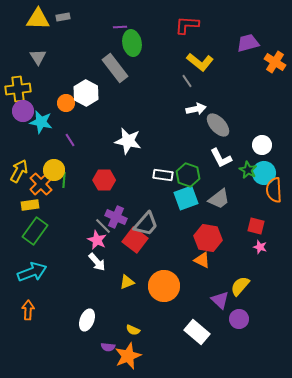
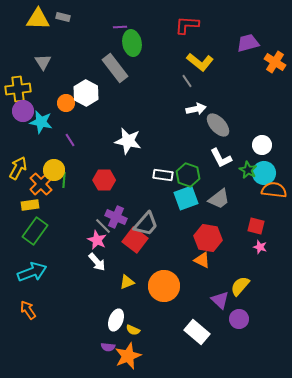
gray rectangle at (63, 17): rotated 24 degrees clockwise
gray triangle at (38, 57): moved 5 px right, 5 px down
yellow arrow at (19, 171): moved 1 px left, 3 px up
orange semicircle at (274, 190): rotated 100 degrees clockwise
orange arrow at (28, 310): rotated 36 degrees counterclockwise
white ellipse at (87, 320): moved 29 px right
